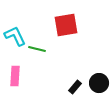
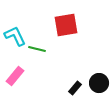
pink rectangle: rotated 36 degrees clockwise
black rectangle: moved 1 px down
